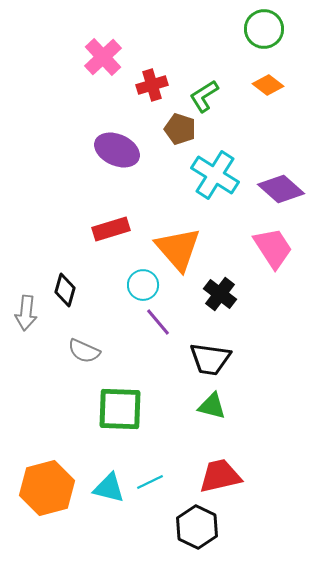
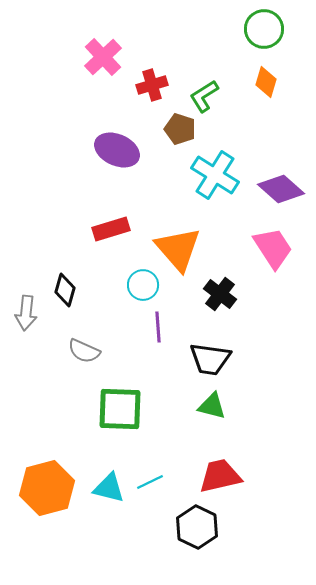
orange diamond: moved 2 px left, 3 px up; rotated 68 degrees clockwise
purple line: moved 5 px down; rotated 36 degrees clockwise
